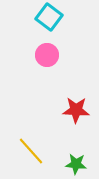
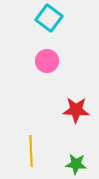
cyan square: moved 1 px down
pink circle: moved 6 px down
yellow line: rotated 40 degrees clockwise
